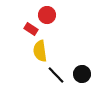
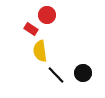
black circle: moved 1 px right, 1 px up
